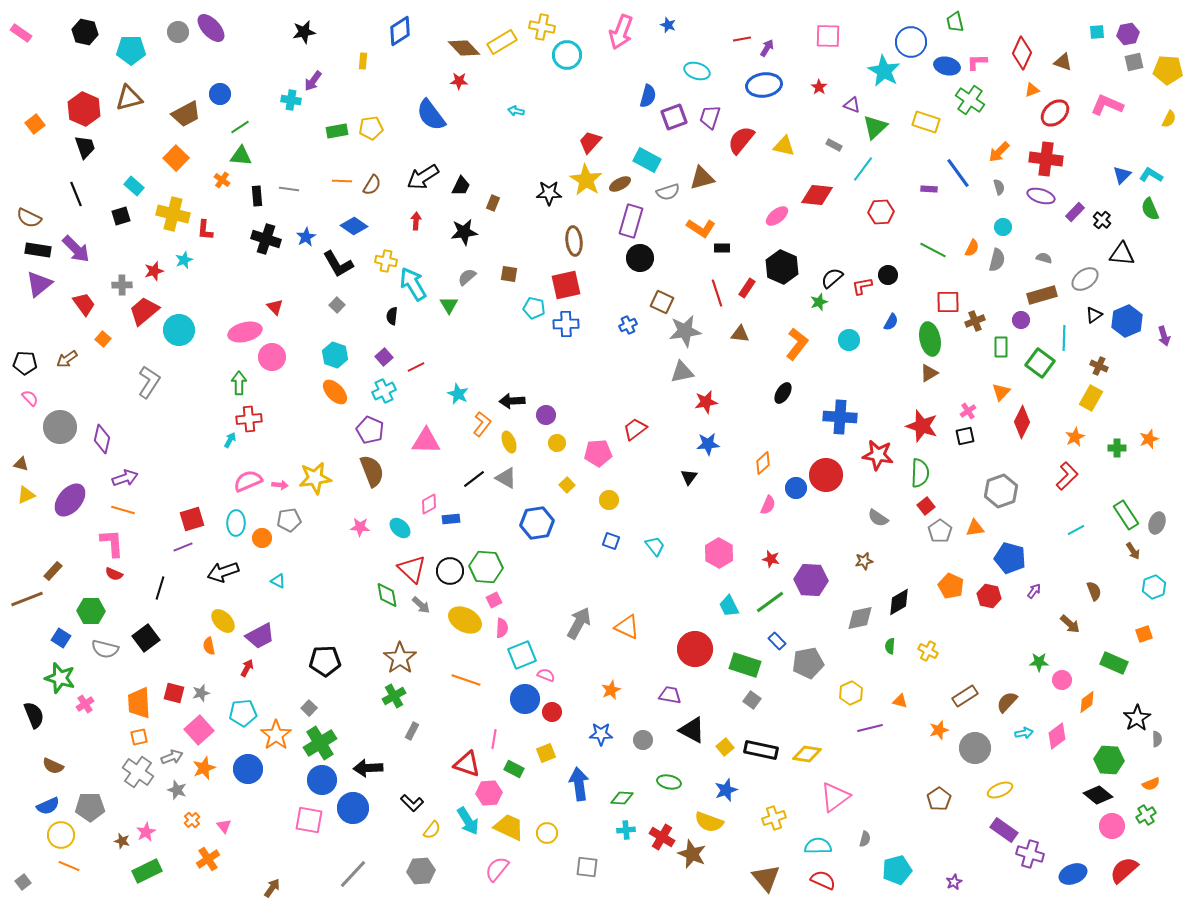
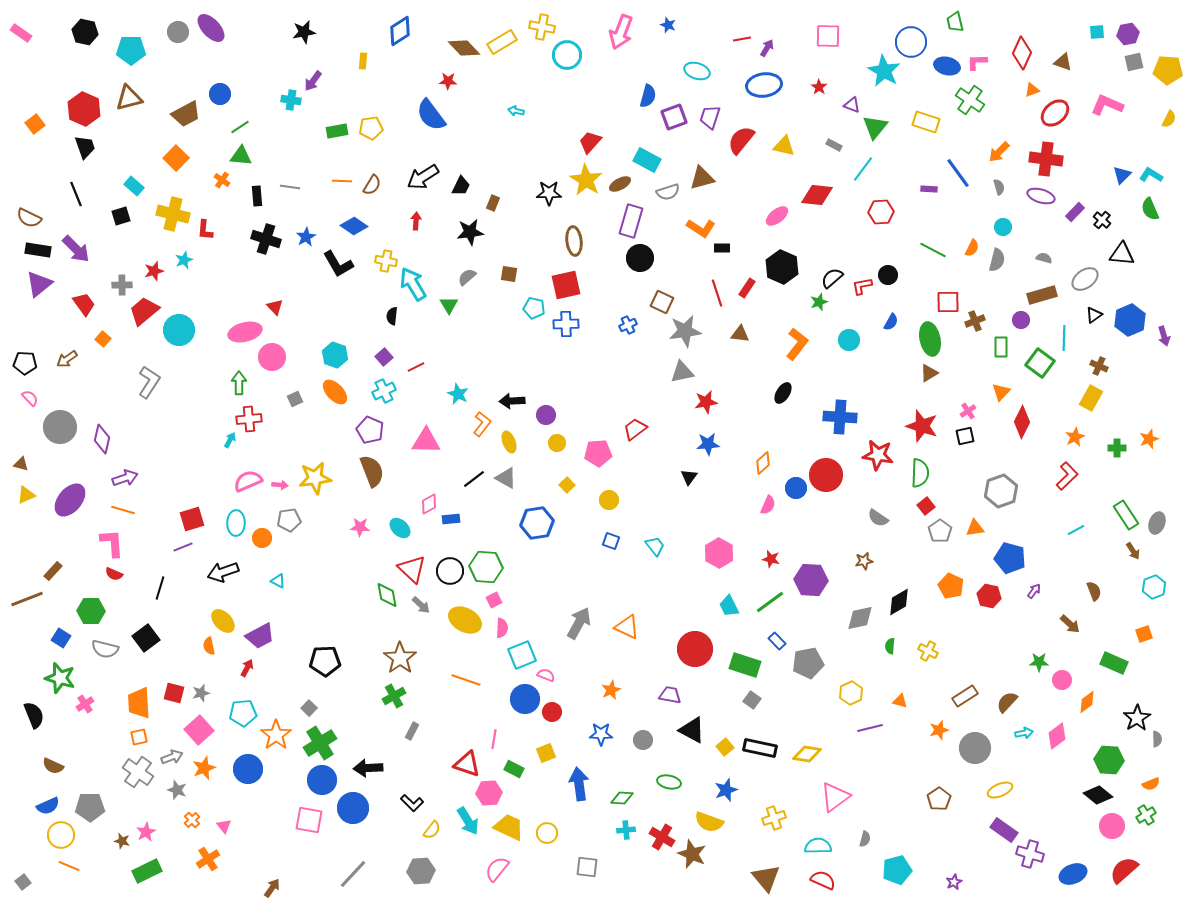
red star at (459, 81): moved 11 px left
green triangle at (875, 127): rotated 8 degrees counterclockwise
gray line at (289, 189): moved 1 px right, 2 px up
black star at (464, 232): moved 6 px right
gray square at (337, 305): moved 42 px left, 94 px down; rotated 21 degrees clockwise
blue hexagon at (1127, 321): moved 3 px right, 1 px up
black rectangle at (761, 750): moved 1 px left, 2 px up
